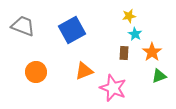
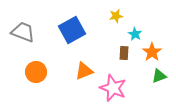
yellow star: moved 13 px left
gray trapezoid: moved 6 px down
